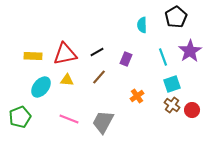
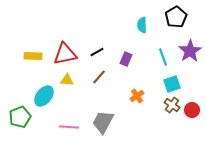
cyan ellipse: moved 3 px right, 9 px down
pink line: moved 8 px down; rotated 18 degrees counterclockwise
